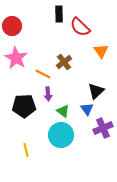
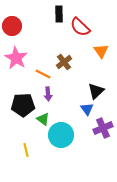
black pentagon: moved 1 px left, 1 px up
green triangle: moved 20 px left, 8 px down
